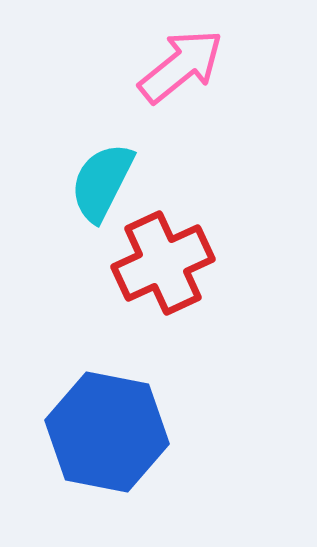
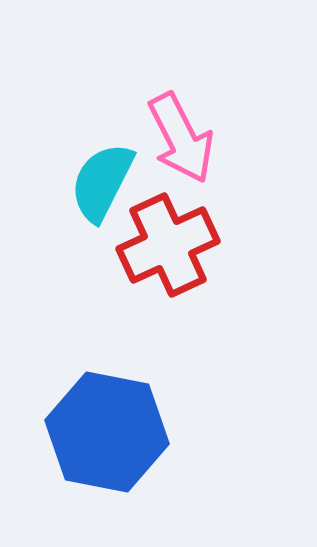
pink arrow: moved 72 px down; rotated 102 degrees clockwise
red cross: moved 5 px right, 18 px up
